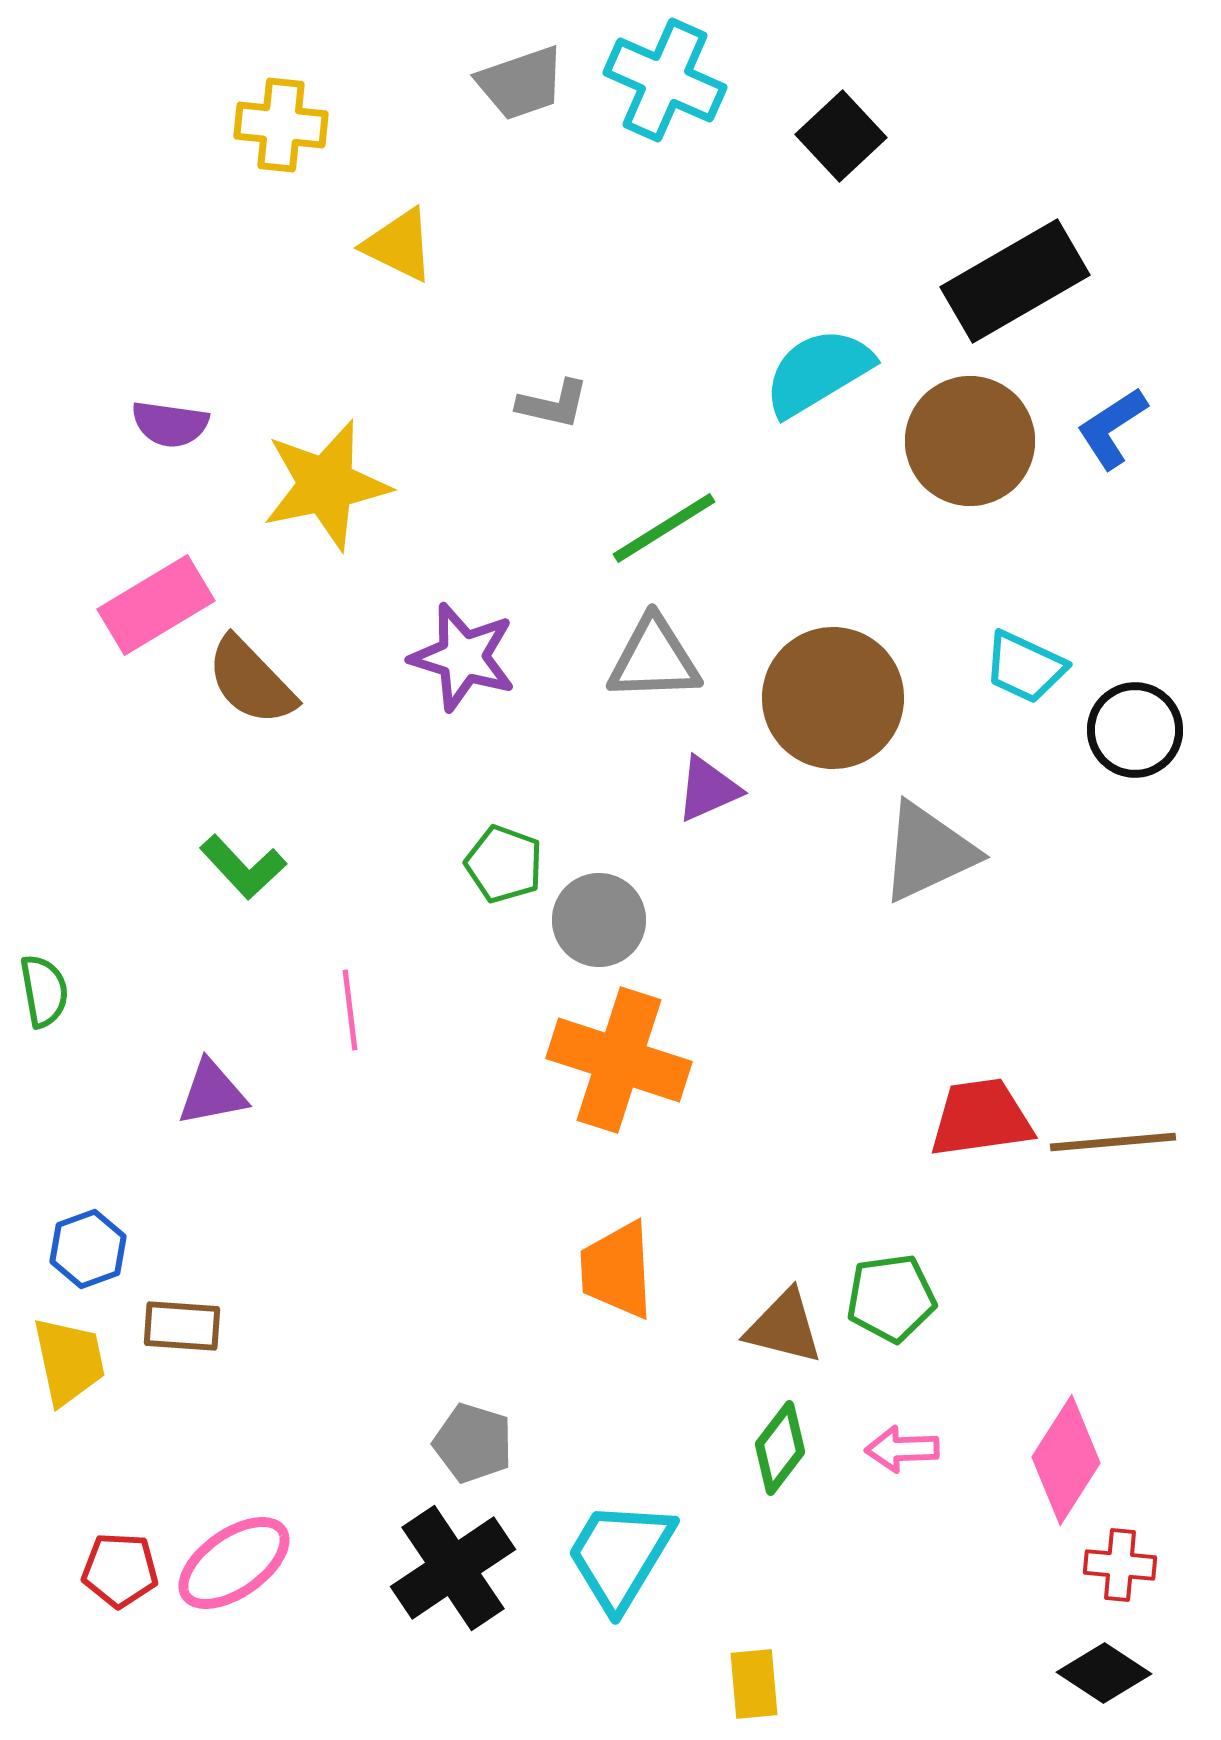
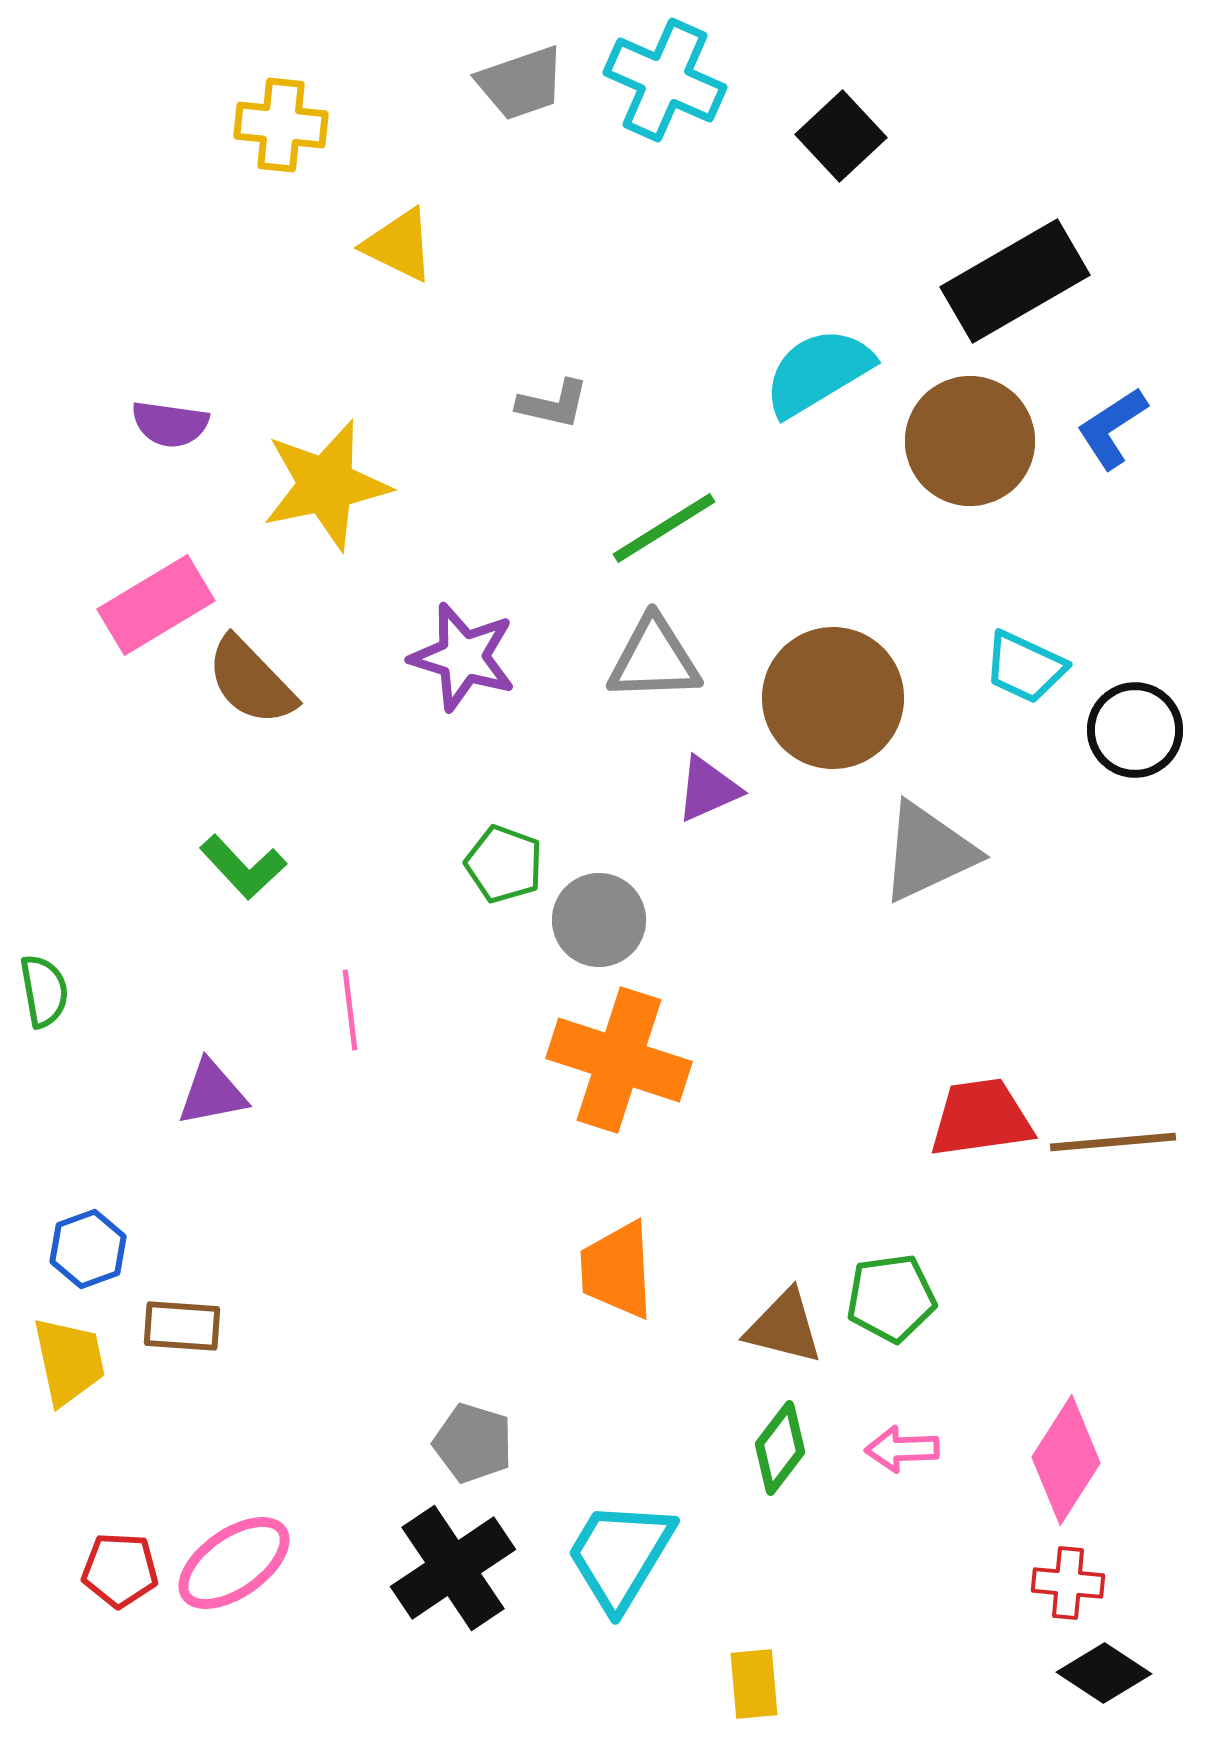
red cross at (1120, 1565): moved 52 px left, 18 px down
